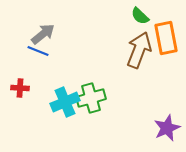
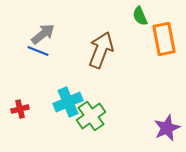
green semicircle: rotated 24 degrees clockwise
orange rectangle: moved 2 px left, 1 px down
brown arrow: moved 38 px left
red cross: moved 21 px down; rotated 18 degrees counterclockwise
green cross: moved 18 px down; rotated 20 degrees counterclockwise
cyan cross: moved 3 px right
